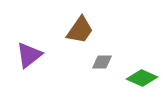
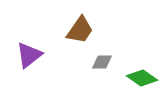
green diamond: rotated 12 degrees clockwise
